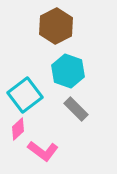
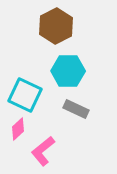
cyan hexagon: rotated 20 degrees counterclockwise
cyan square: rotated 28 degrees counterclockwise
gray rectangle: rotated 20 degrees counterclockwise
pink L-shape: rotated 104 degrees clockwise
